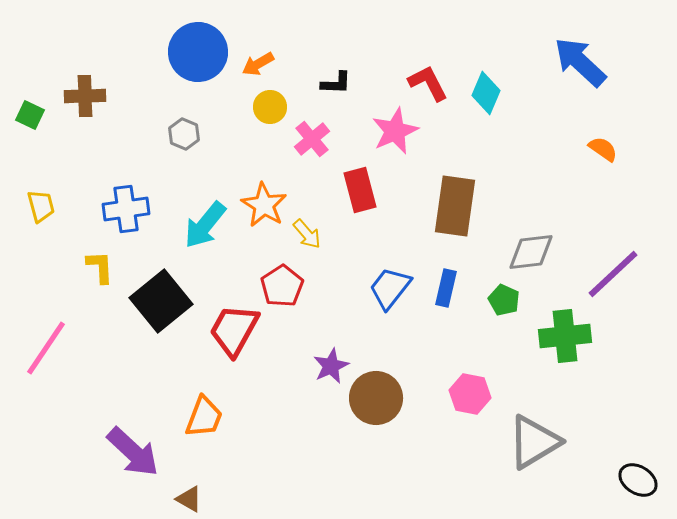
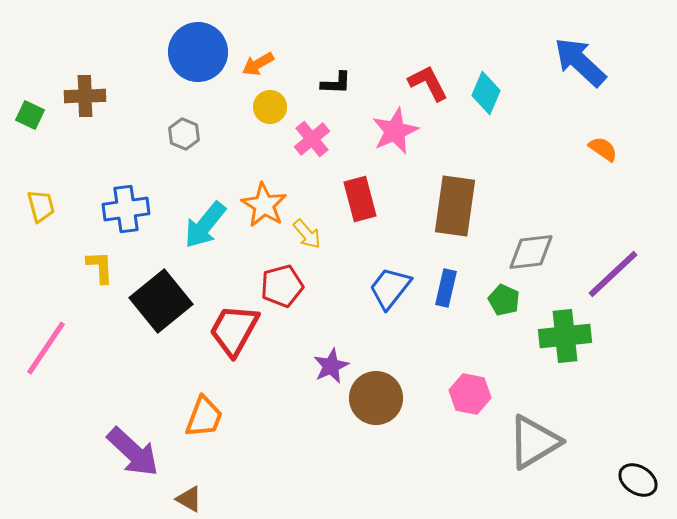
red rectangle: moved 9 px down
red pentagon: rotated 18 degrees clockwise
